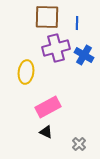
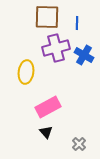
black triangle: rotated 24 degrees clockwise
